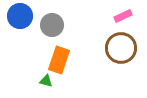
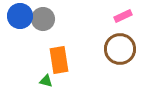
gray circle: moved 9 px left, 6 px up
brown circle: moved 1 px left, 1 px down
orange rectangle: rotated 28 degrees counterclockwise
